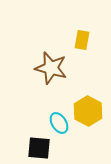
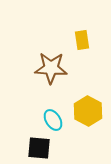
yellow rectangle: rotated 18 degrees counterclockwise
brown star: rotated 12 degrees counterclockwise
cyan ellipse: moved 6 px left, 3 px up
